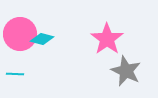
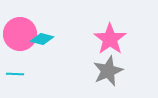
pink star: moved 3 px right
gray star: moved 18 px left; rotated 24 degrees clockwise
